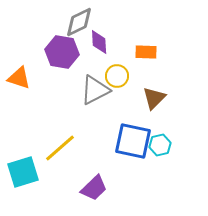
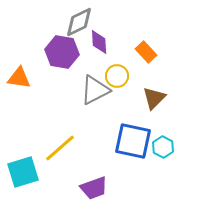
orange rectangle: rotated 45 degrees clockwise
orange triangle: rotated 10 degrees counterclockwise
cyan hexagon: moved 3 px right, 2 px down; rotated 20 degrees counterclockwise
purple trapezoid: rotated 24 degrees clockwise
